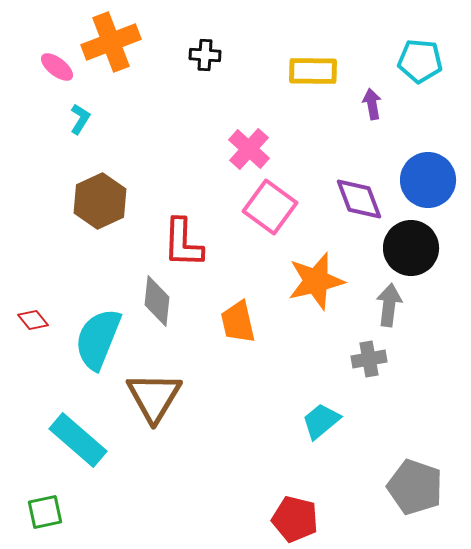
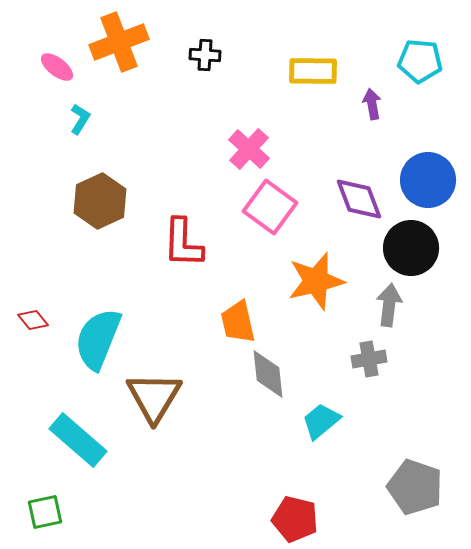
orange cross: moved 8 px right
gray diamond: moved 111 px right, 73 px down; rotated 12 degrees counterclockwise
